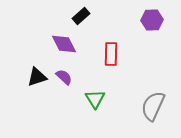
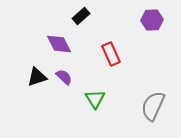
purple diamond: moved 5 px left
red rectangle: rotated 25 degrees counterclockwise
